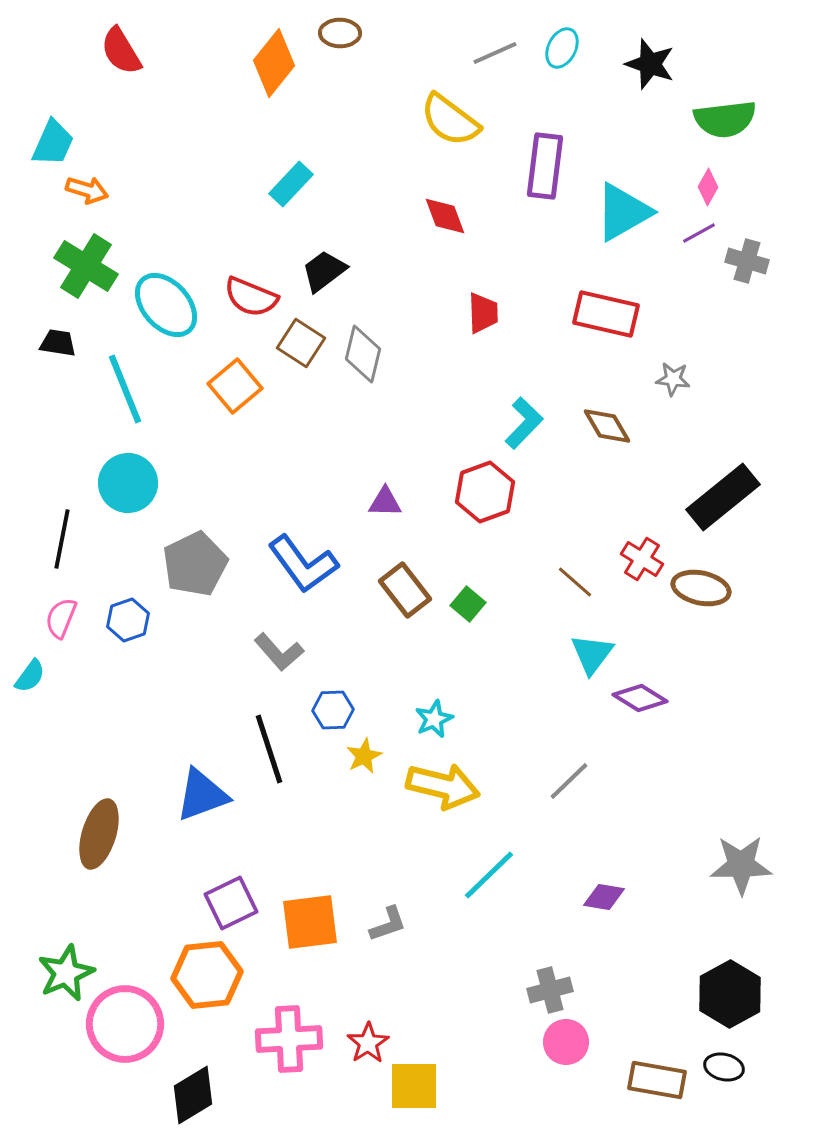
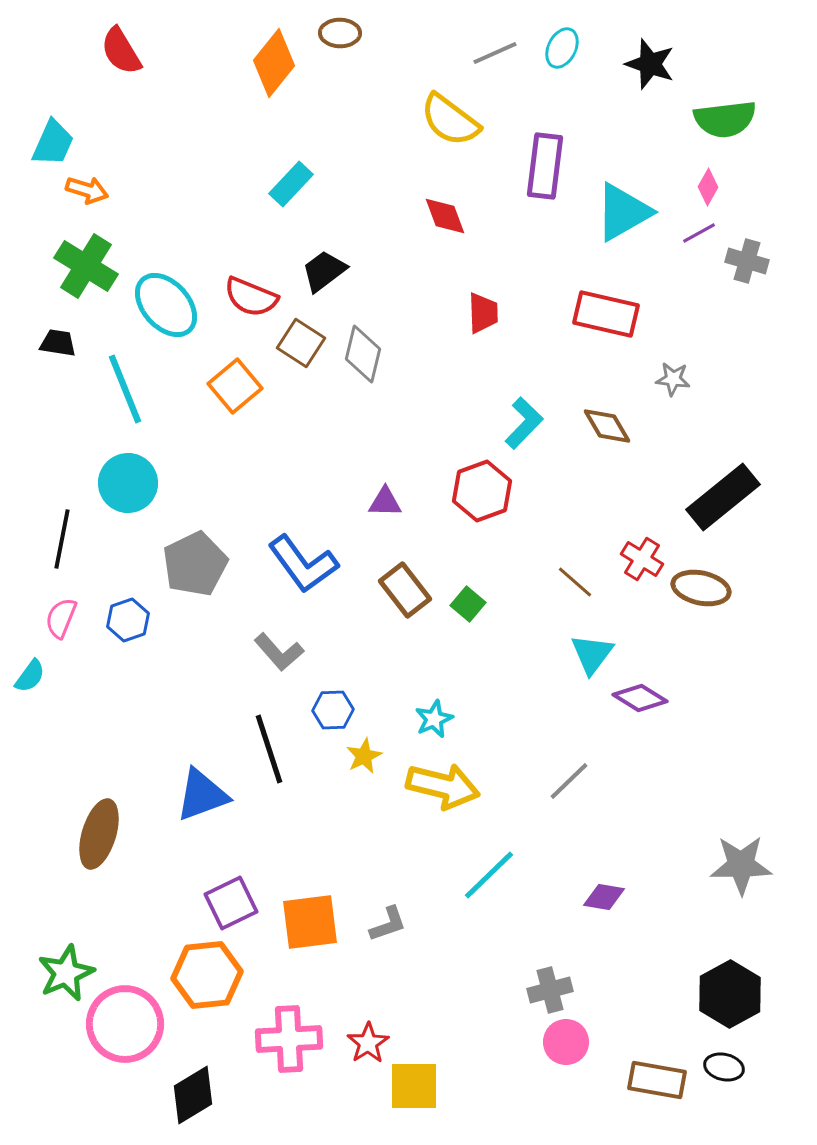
red hexagon at (485, 492): moved 3 px left, 1 px up
